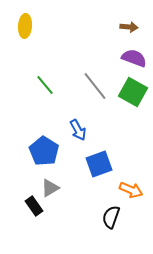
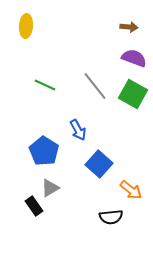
yellow ellipse: moved 1 px right
green line: rotated 25 degrees counterclockwise
green square: moved 2 px down
blue square: rotated 28 degrees counterclockwise
orange arrow: rotated 15 degrees clockwise
black semicircle: rotated 115 degrees counterclockwise
